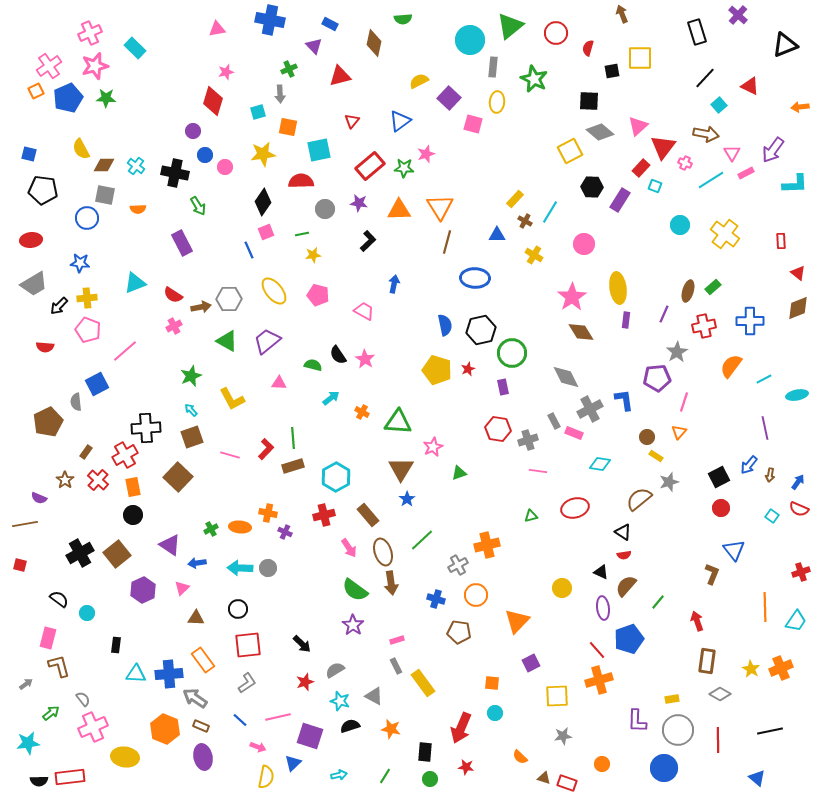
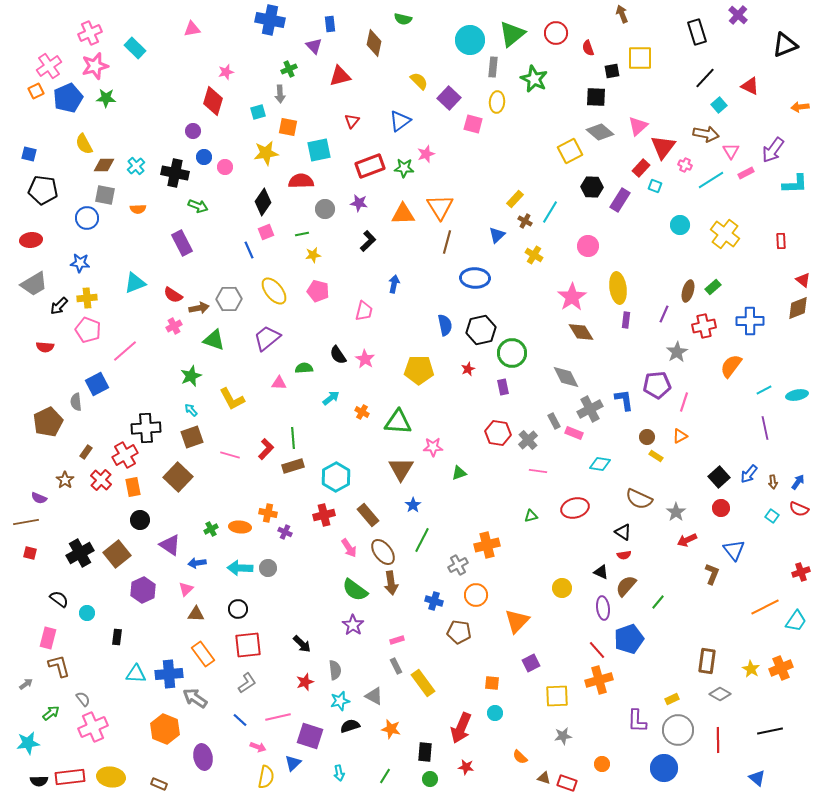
green semicircle at (403, 19): rotated 18 degrees clockwise
blue rectangle at (330, 24): rotated 56 degrees clockwise
green triangle at (510, 26): moved 2 px right, 8 px down
pink triangle at (217, 29): moved 25 px left
red semicircle at (588, 48): rotated 35 degrees counterclockwise
yellow semicircle at (419, 81): rotated 72 degrees clockwise
black square at (589, 101): moved 7 px right, 4 px up
yellow semicircle at (81, 149): moved 3 px right, 5 px up
pink triangle at (732, 153): moved 1 px left, 2 px up
yellow star at (263, 154): moved 3 px right, 1 px up
blue circle at (205, 155): moved 1 px left, 2 px down
pink cross at (685, 163): moved 2 px down
cyan cross at (136, 166): rotated 12 degrees clockwise
red rectangle at (370, 166): rotated 20 degrees clockwise
green arrow at (198, 206): rotated 36 degrees counterclockwise
orange triangle at (399, 210): moved 4 px right, 4 px down
blue triangle at (497, 235): rotated 42 degrees counterclockwise
pink circle at (584, 244): moved 4 px right, 2 px down
red triangle at (798, 273): moved 5 px right, 7 px down
pink pentagon at (318, 295): moved 4 px up
brown arrow at (201, 307): moved 2 px left, 1 px down
pink trapezoid at (364, 311): rotated 75 degrees clockwise
green triangle at (227, 341): moved 13 px left, 1 px up; rotated 10 degrees counterclockwise
purple trapezoid at (267, 341): moved 3 px up
green semicircle at (313, 365): moved 9 px left, 3 px down; rotated 18 degrees counterclockwise
yellow pentagon at (437, 370): moved 18 px left; rotated 16 degrees counterclockwise
purple pentagon at (657, 378): moved 7 px down
cyan line at (764, 379): moved 11 px down
red hexagon at (498, 429): moved 4 px down
orange triangle at (679, 432): moved 1 px right, 4 px down; rotated 21 degrees clockwise
gray cross at (528, 440): rotated 24 degrees counterclockwise
pink star at (433, 447): rotated 24 degrees clockwise
blue arrow at (749, 465): moved 9 px down
brown arrow at (770, 475): moved 3 px right, 7 px down; rotated 16 degrees counterclockwise
black square at (719, 477): rotated 15 degrees counterclockwise
red cross at (98, 480): moved 3 px right
gray star at (669, 482): moved 7 px right, 30 px down; rotated 18 degrees counterclockwise
blue star at (407, 499): moved 6 px right, 6 px down
brown semicircle at (639, 499): rotated 116 degrees counterclockwise
black circle at (133, 515): moved 7 px right, 5 px down
brown line at (25, 524): moved 1 px right, 2 px up
green line at (422, 540): rotated 20 degrees counterclockwise
brown ellipse at (383, 552): rotated 20 degrees counterclockwise
red square at (20, 565): moved 10 px right, 12 px up
pink triangle at (182, 588): moved 4 px right, 1 px down
blue cross at (436, 599): moved 2 px left, 2 px down
orange line at (765, 607): rotated 64 degrees clockwise
brown triangle at (196, 618): moved 4 px up
red arrow at (697, 621): moved 10 px left, 81 px up; rotated 96 degrees counterclockwise
black rectangle at (116, 645): moved 1 px right, 8 px up
orange rectangle at (203, 660): moved 6 px up
gray semicircle at (335, 670): rotated 114 degrees clockwise
yellow rectangle at (672, 699): rotated 16 degrees counterclockwise
cyan star at (340, 701): rotated 30 degrees counterclockwise
brown rectangle at (201, 726): moved 42 px left, 58 px down
yellow ellipse at (125, 757): moved 14 px left, 20 px down
cyan arrow at (339, 775): moved 2 px up; rotated 91 degrees clockwise
